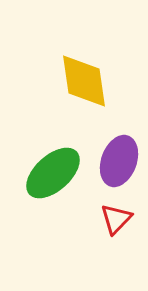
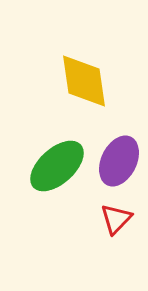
purple ellipse: rotated 6 degrees clockwise
green ellipse: moved 4 px right, 7 px up
